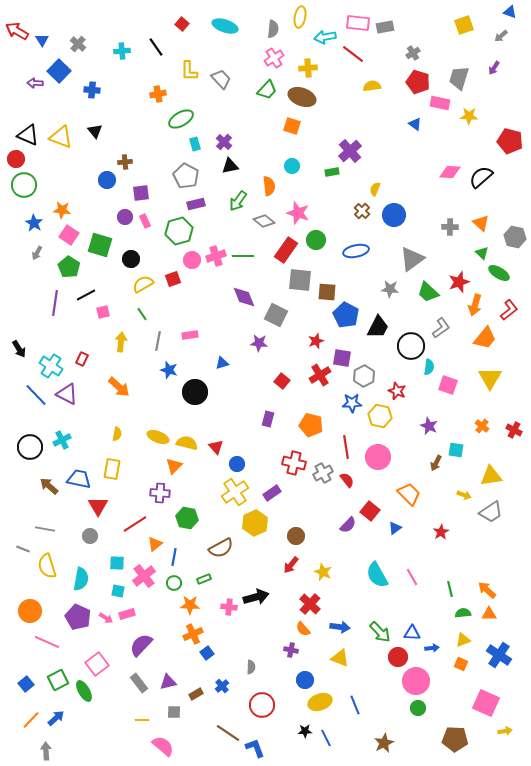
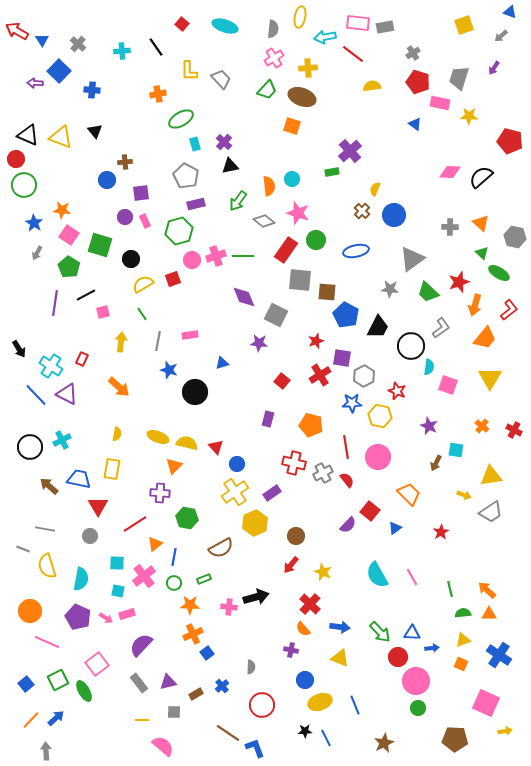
cyan circle at (292, 166): moved 13 px down
